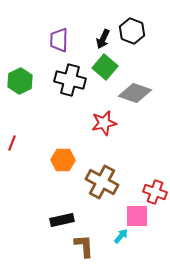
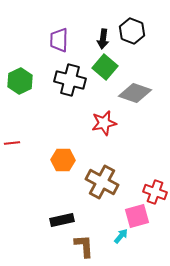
black arrow: rotated 18 degrees counterclockwise
red line: rotated 63 degrees clockwise
pink square: rotated 15 degrees counterclockwise
